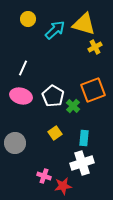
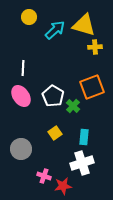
yellow circle: moved 1 px right, 2 px up
yellow triangle: moved 1 px down
yellow cross: rotated 24 degrees clockwise
white line: rotated 21 degrees counterclockwise
orange square: moved 1 px left, 3 px up
pink ellipse: rotated 40 degrees clockwise
cyan rectangle: moved 1 px up
gray circle: moved 6 px right, 6 px down
